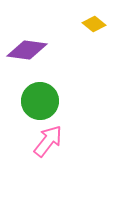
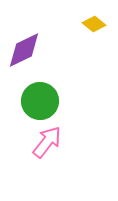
purple diamond: moved 3 px left; rotated 33 degrees counterclockwise
pink arrow: moved 1 px left, 1 px down
